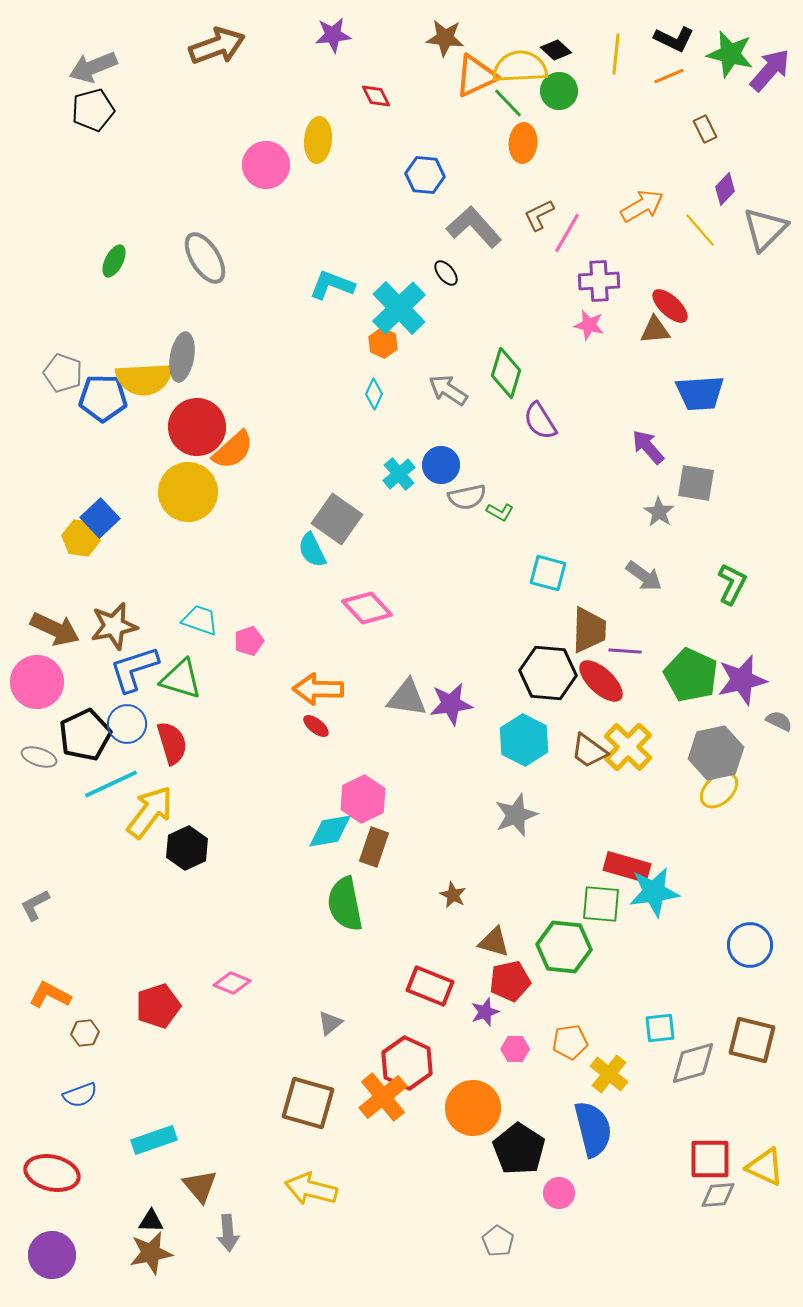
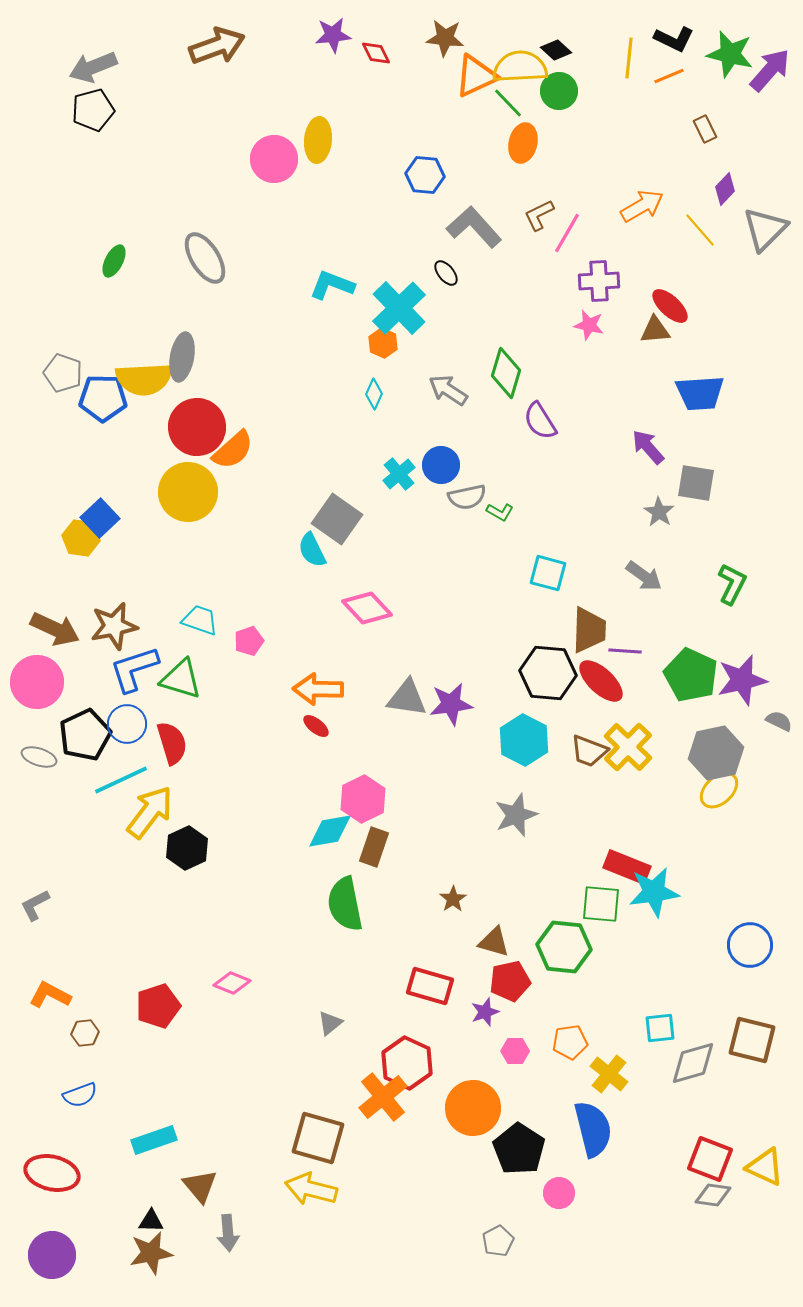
yellow line at (616, 54): moved 13 px right, 4 px down
red diamond at (376, 96): moved 43 px up
orange ellipse at (523, 143): rotated 9 degrees clockwise
pink circle at (266, 165): moved 8 px right, 6 px up
brown trapezoid at (589, 751): rotated 15 degrees counterclockwise
cyan line at (111, 784): moved 10 px right, 4 px up
red rectangle at (627, 867): rotated 6 degrees clockwise
brown star at (453, 895): moved 4 px down; rotated 12 degrees clockwise
red rectangle at (430, 986): rotated 6 degrees counterclockwise
pink hexagon at (515, 1049): moved 2 px down
brown square at (308, 1103): moved 10 px right, 35 px down
red square at (710, 1159): rotated 21 degrees clockwise
gray diamond at (718, 1195): moved 5 px left; rotated 12 degrees clockwise
gray pentagon at (498, 1241): rotated 12 degrees clockwise
